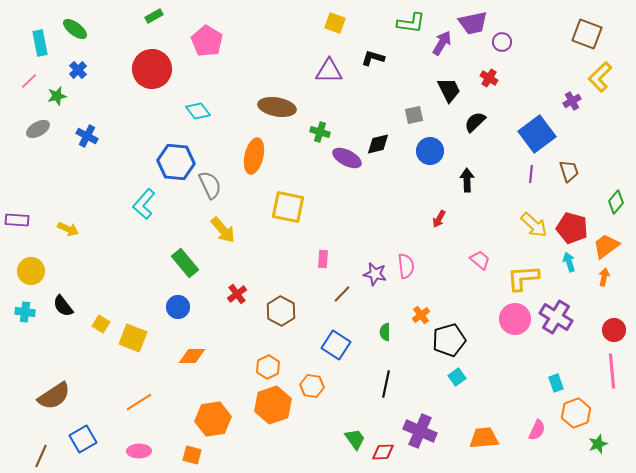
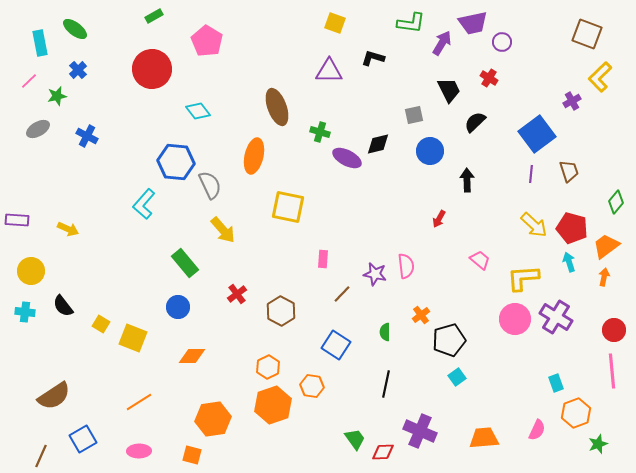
brown ellipse at (277, 107): rotated 60 degrees clockwise
